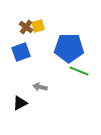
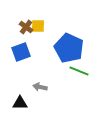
yellow square: rotated 16 degrees clockwise
blue pentagon: rotated 24 degrees clockwise
black triangle: rotated 28 degrees clockwise
